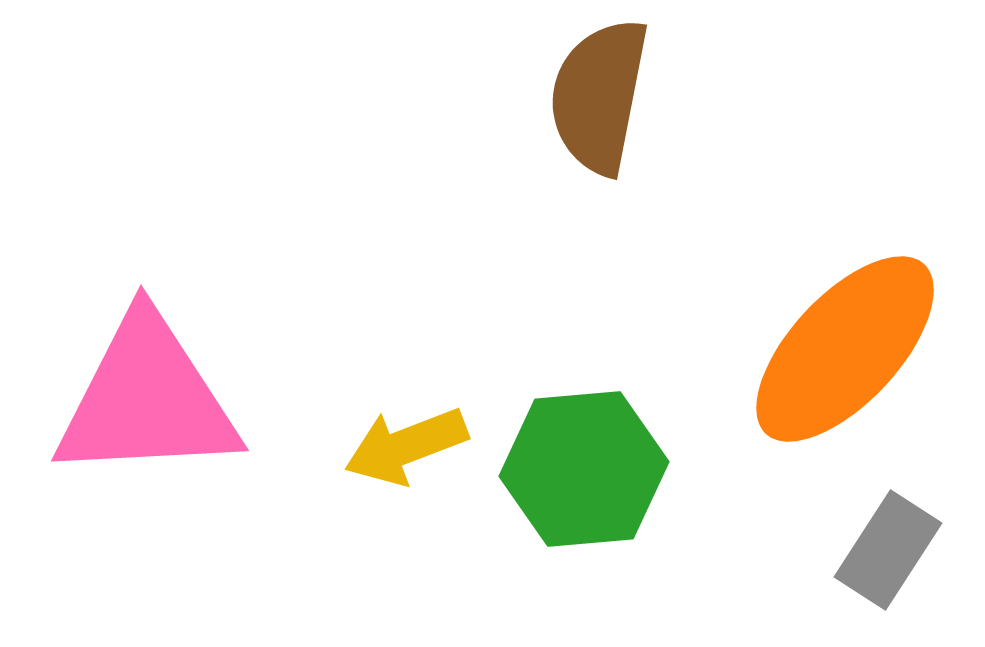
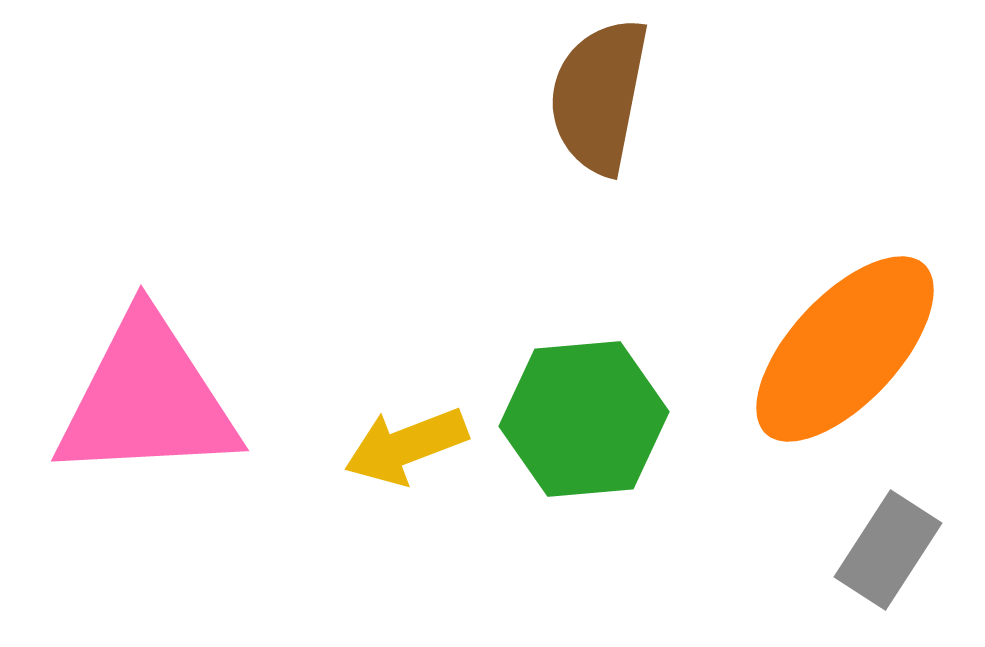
green hexagon: moved 50 px up
